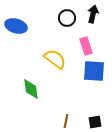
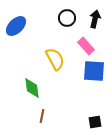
black arrow: moved 2 px right, 5 px down
blue ellipse: rotated 60 degrees counterclockwise
pink rectangle: rotated 24 degrees counterclockwise
yellow semicircle: rotated 25 degrees clockwise
green diamond: moved 1 px right, 1 px up
brown line: moved 24 px left, 5 px up
